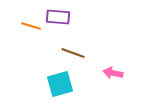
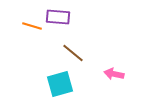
orange line: moved 1 px right
brown line: rotated 20 degrees clockwise
pink arrow: moved 1 px right, 1 px down
